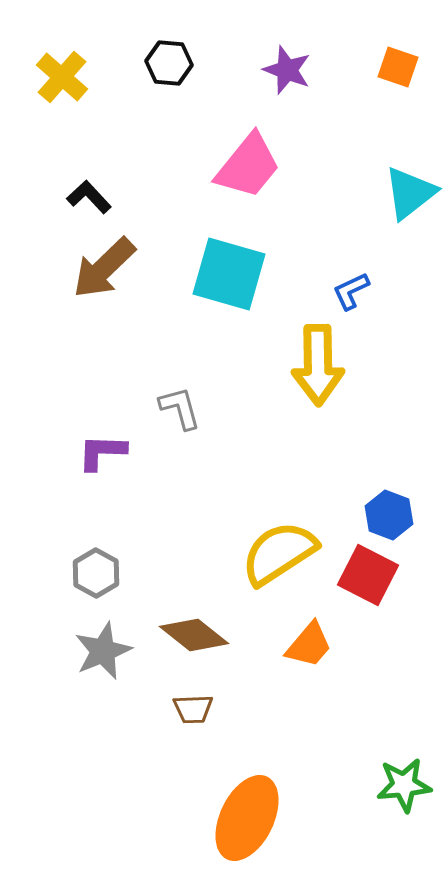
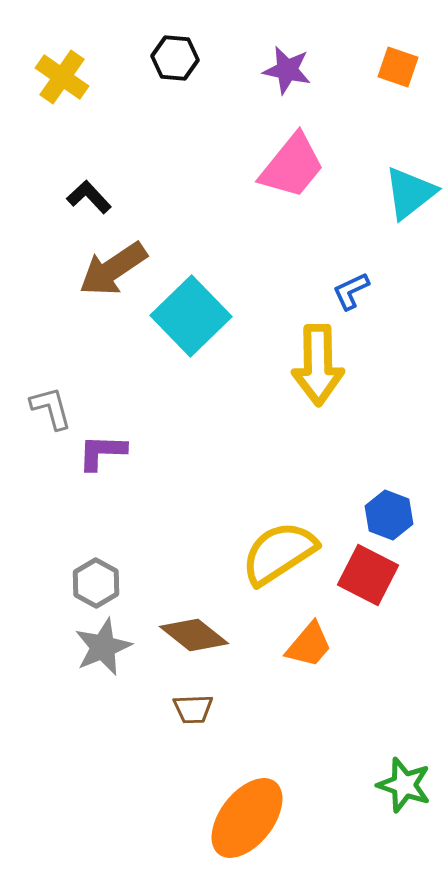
black hexagon: moved 6 px right, 5 px up
purple star: rotated 9 degrees counterclockwise
yellow cross: rotated 6 degrees counterclockwise
pink trapezoid: moved 44 px right
brown arrow: moved 9 px right, 1 px down; rotated 10 degrees clockwise
cyan square: moved 38 px left, 42 px down; rotated 30 degrees clockwise
gray L-shape: moved 129 px left
gray hexagon: moved 10 px down
gray star: moved 4 px up
green star: rotated 24 degrees clockwise
orange ellipse: rotated 12 degrees clockwise
